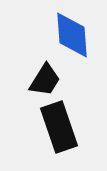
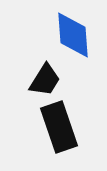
blue diamond: moved 1 px right
